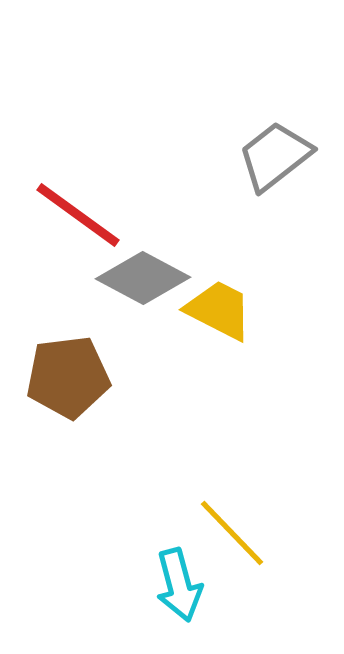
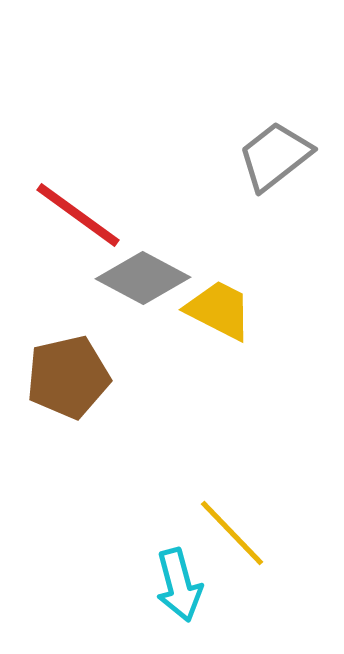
brown pentagon: rotated 6 degrees counterclockwise
